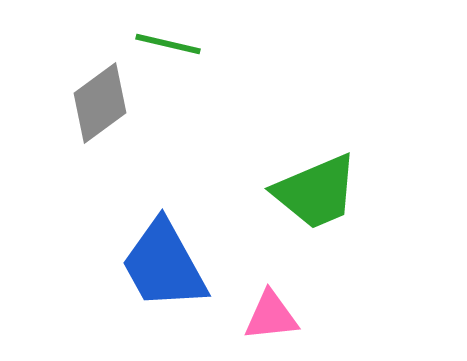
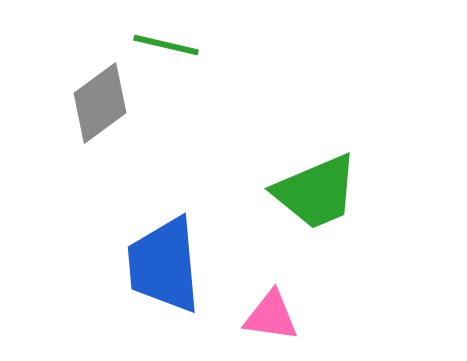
green line: moved 2 px left, 1 px down
blue trapezoid: rotated 24 degrees clockwise
pink triangle: rotated 14 degrees clockwise
